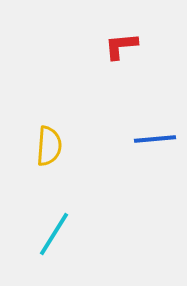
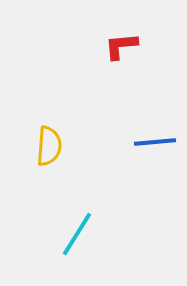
blue line: moved 3 px down
cyan line: moved 23 px right
